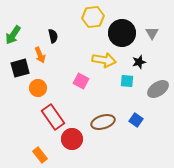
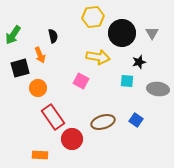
yellow arrow: moved 6 px left, 3 px up
gray ellipse: rotated 40 degrees clockwise
orange rectangle: rotated 49 degrees counterclockwise
